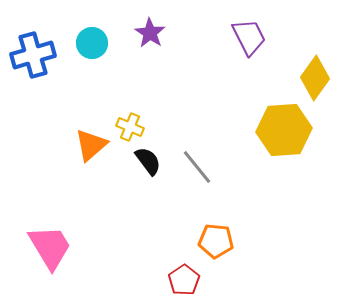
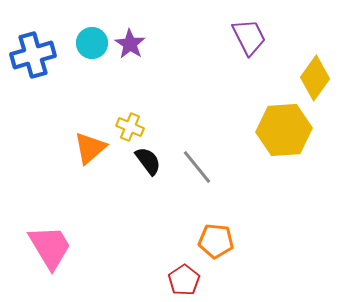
purple star: moved 20 px left, 11 px down
orange triangle: moved 1 px left, 3 px down
